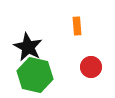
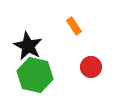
orange rectangle: moved 3 px left; rotated 30 degrees counterclockwise
black star: moved 1 px up
